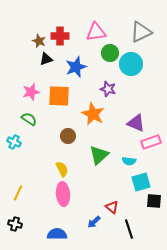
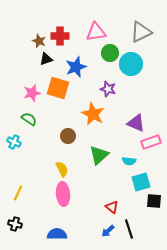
pink star: moved 1 px right, 1 px down
orange square: moved 1 px left, 8 px up; rotated 15 degrees clockwise
blue arrow: moved 14 px right, 9 px down
